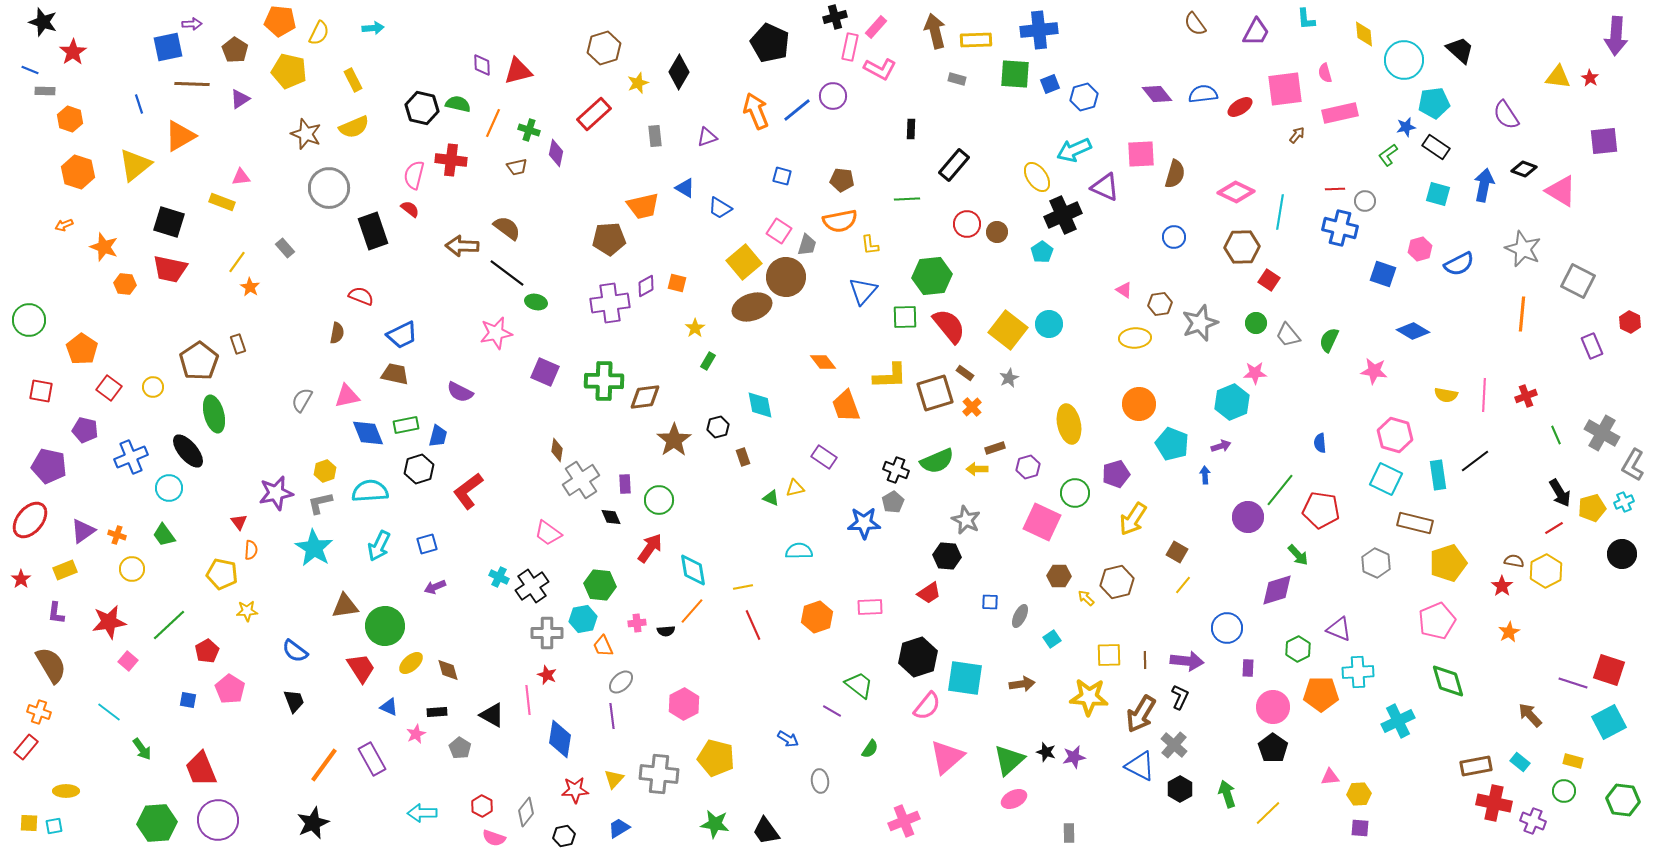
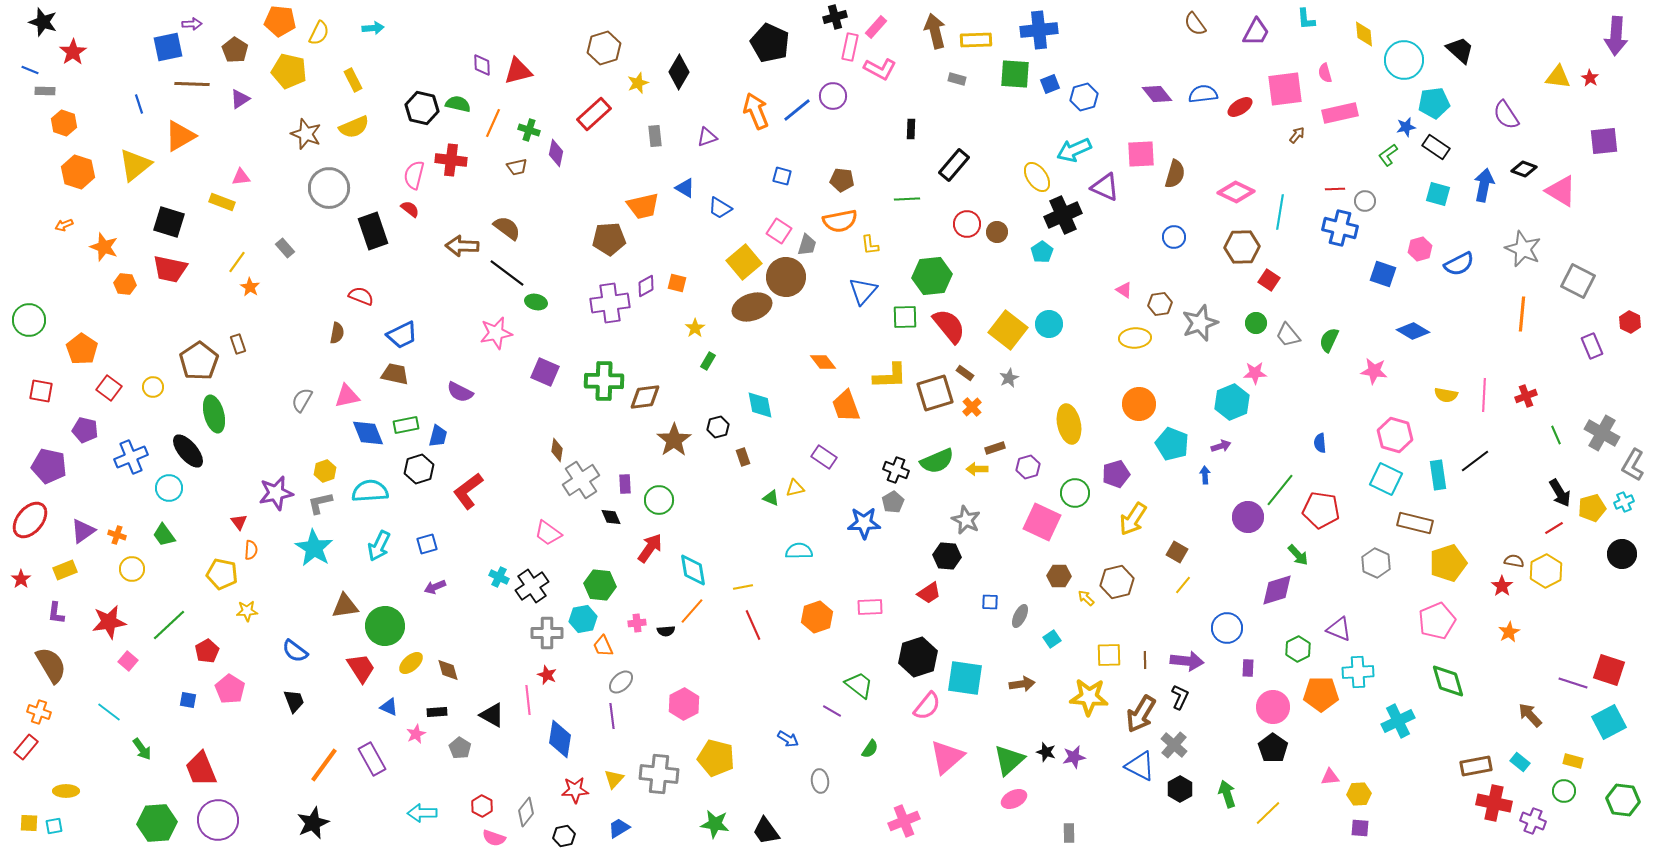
orange hexagon at (70, 119): moved 6 px left, 4 px down
